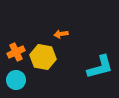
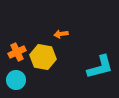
orange cross: moved 1 px right
